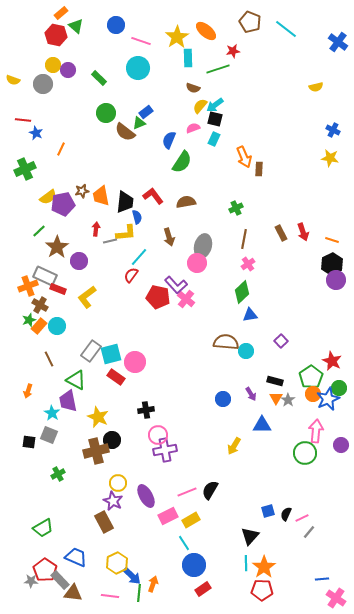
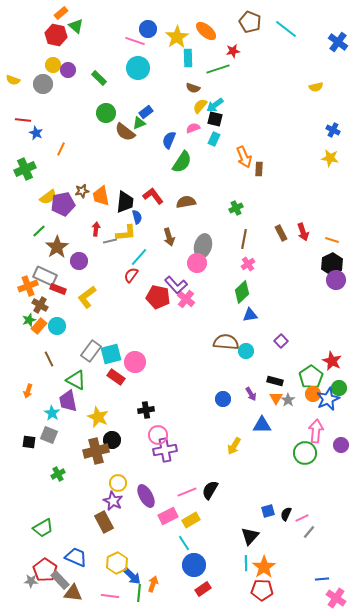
blue circle at (116, 25): moved 32 px right, 4 px down
pink line at (141, 41): moved 6 px left
